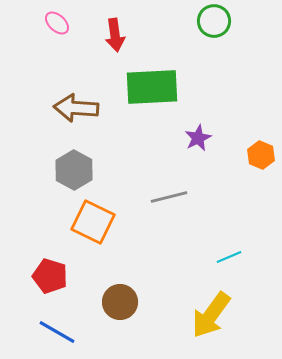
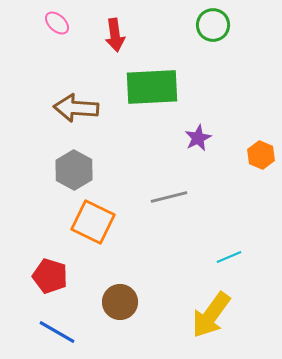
green circle: moved 1 px left, 4 px down
